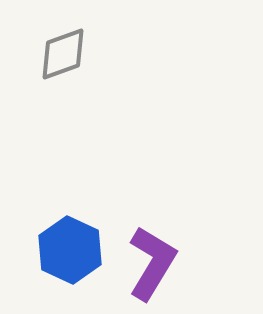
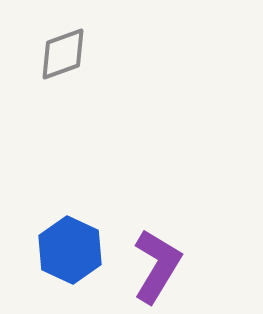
purple L-shape: moved 5 px right, 3 px down
